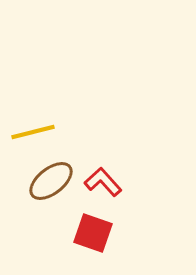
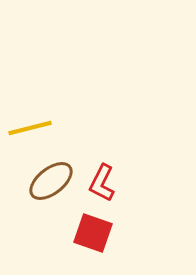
yellow line: moved 3 px left, 4 px up
red L-shape: moved 1 px left, 1 px down; rotated 111 degrees counterclockwise
